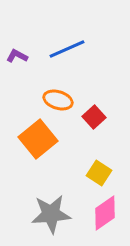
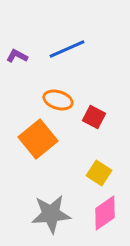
red square: rotated 20 degrees counterclockwise
